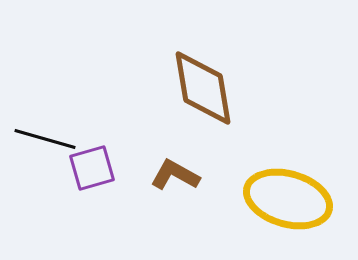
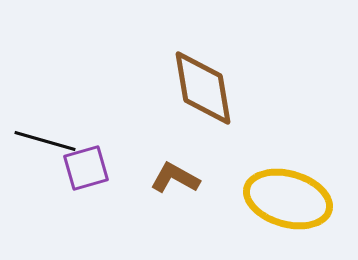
black line: moved 2 px down
purple square: moved 6 px left
brown L-shape: moved 3 px down
